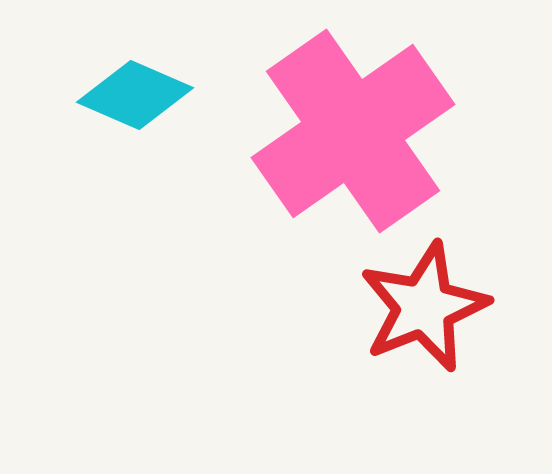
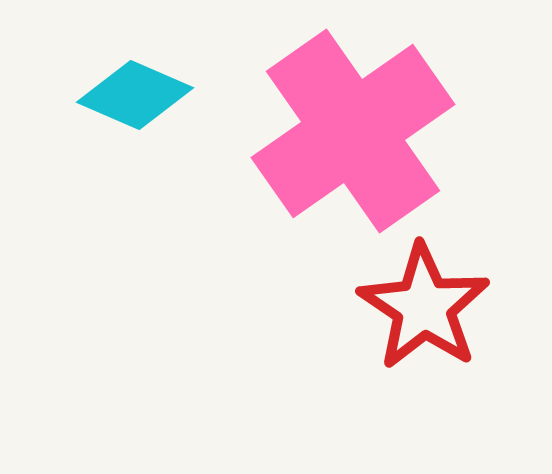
red star: rotated 16 degrees counterclockwise
